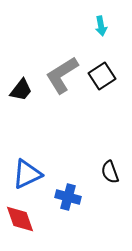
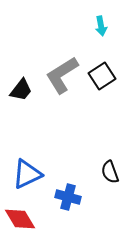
red diamond: rotated 12 degrees counterclockwise
